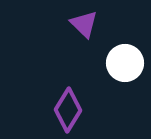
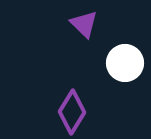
purple diamond: moved 4 px right, 2 px down
